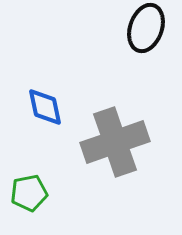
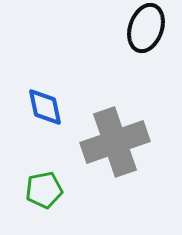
green pentagon: moved 15 px right, 3 px up
